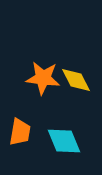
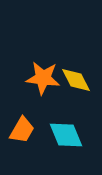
orange trapezoid: moved 2 px right, 2 px up; rotated 20 degrees clockwise
cyan diamond: moved 2 px right, 6 px up
